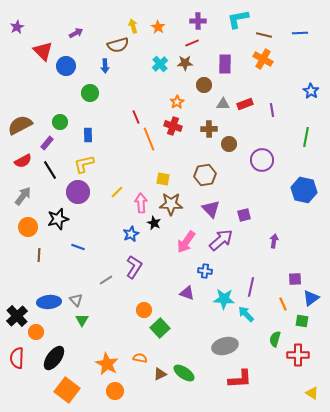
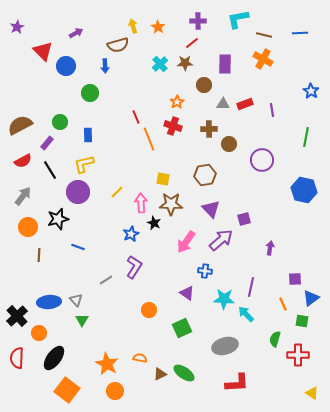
red line at (192, 43): rotated 16 degrees counterclockwise
purple square at (244, 215): moved 4 px down
purple arrow at (274, 241): moved 4 px left, 7 px down
purple triangle at (187, 293): rotated 14 degrees clockwise
orange circle at (144, 310): moved 5 px right
green square at (160, 328): moved 22 px right; rotated 18 degrees clockwise
orange circle at (36, 332): moved 3 px right, 1 px down
red L-shape at (240, 379): moved 3 px left, 4 px down
